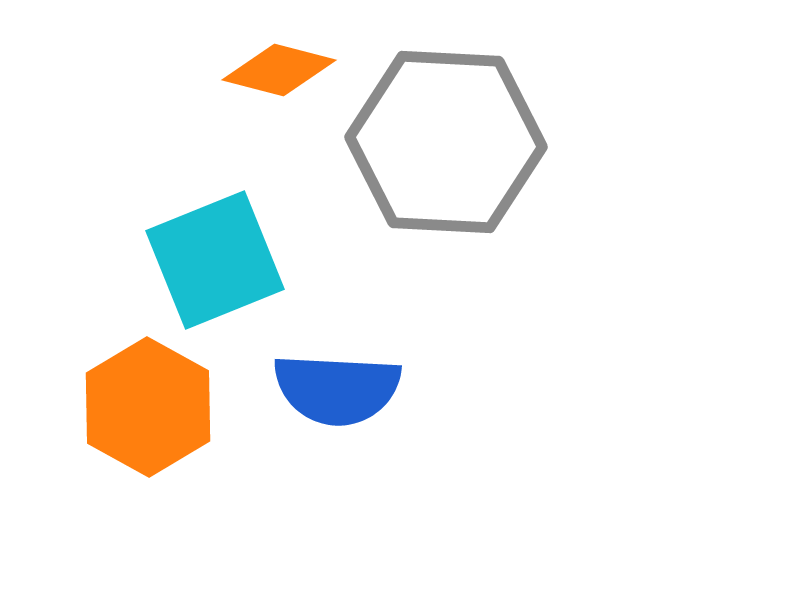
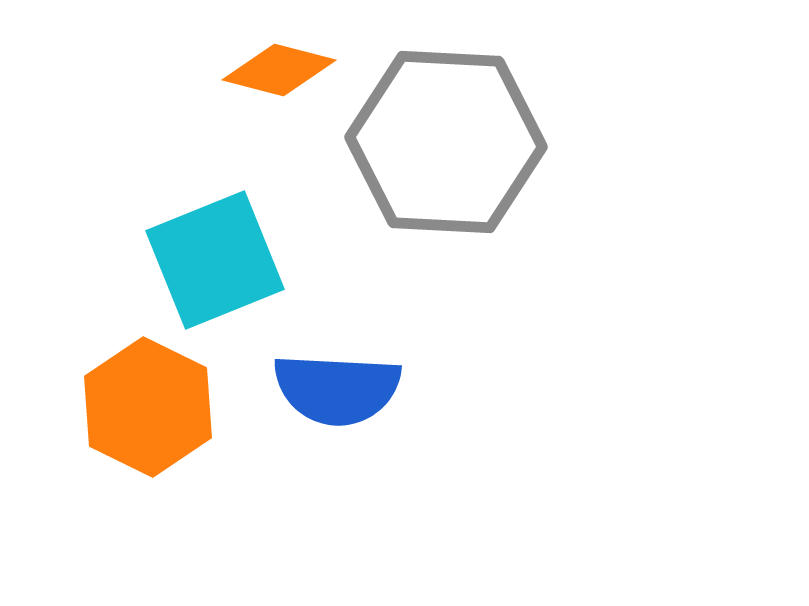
orange hexagon: rotated 3 degrees counterclockwise
